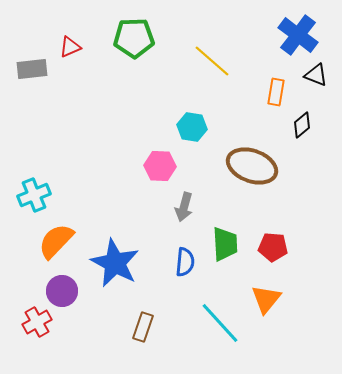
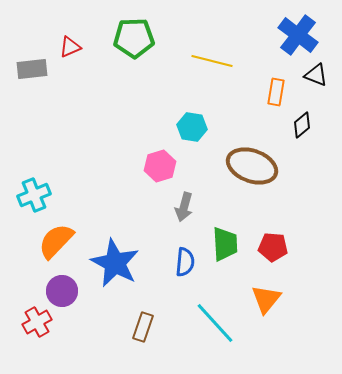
yellow line: rotated 27 degrees counterclockwise
pink hexagon: rotated 20 degrees counterclockwise
cyan line: moved 5 px left
